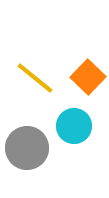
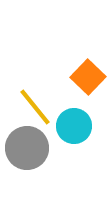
yellow line: moved 29 px down; rotated 12 degrees clockwise
